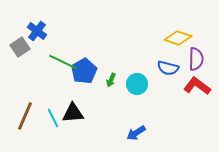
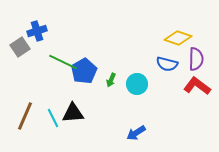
blue cross: rotated 36 degrees clockwise
blue semicircle: moved 1 px left, 4 px up
